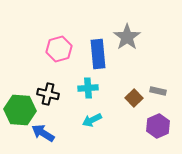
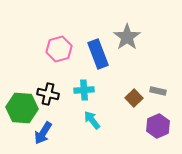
blue rectangle: rotated 16 degrees counterclockwise
cyan cross: moved 4 px left, 2 px down
green hexagon: moved 2 px right, 2 px up
cyan arrow: rotated 78 degrees clockwise
blue arrow: rotated 90 degrees counterclockwise
